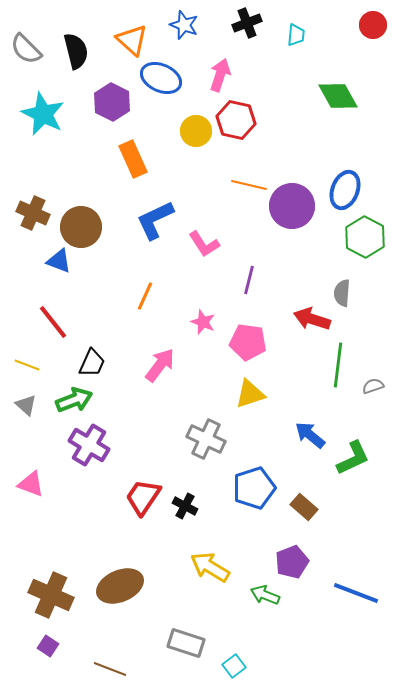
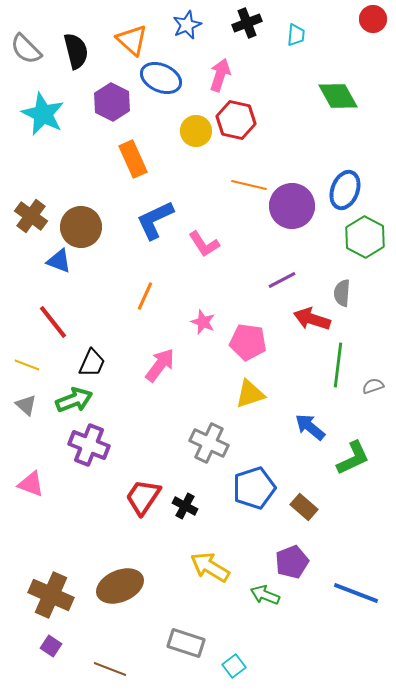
blue star at (184, 25): moved 3 px right; rotated 28 degrees clockwise
red circle at (373, 25): moved 6 px up
brown cross at (33, 213): moved 2 px left, 3 px down; rotated 12 degrees clockwise
purple line at (249, 280): moved 33 px right; rotated 48 degrees clockwise
blue arrow at (310, 435): moved 8 px up
gray cross at (206, 439): moved 3 px right, 4 px down
purple cross at (89, 445): rotated 9 degrees counterclockwise
purple square at (48, 646): moved 3 px right
